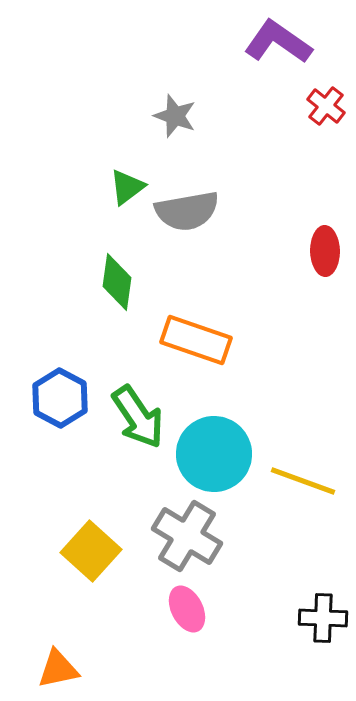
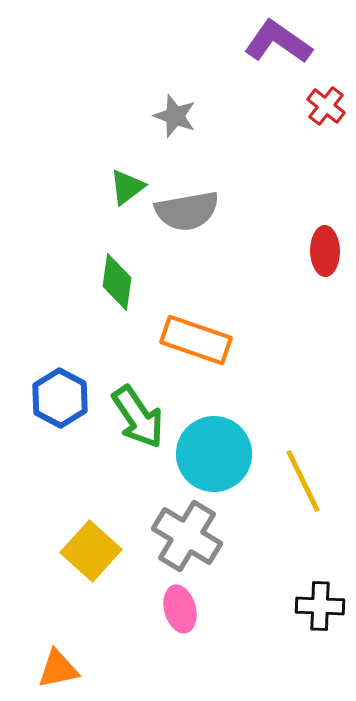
yellow line: rotated 44 degrees clockwise
pink ellipse: moved 7 px left; rotated 12 degrees clockwise
black cross: moved 3 px left, 12 px up
